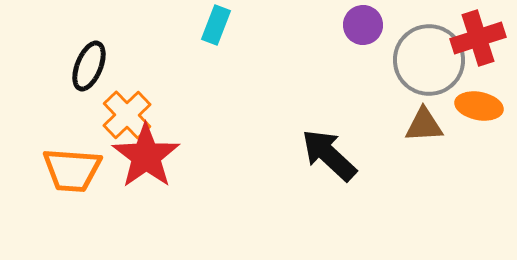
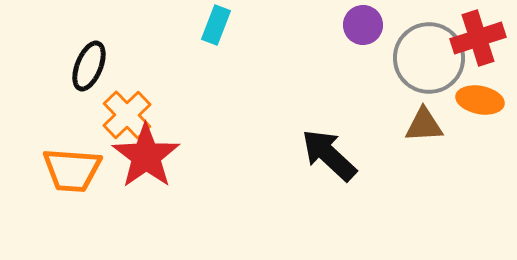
gray circle: moved 2 px up
orange ellipse: moved 1 px right, 6 px up
